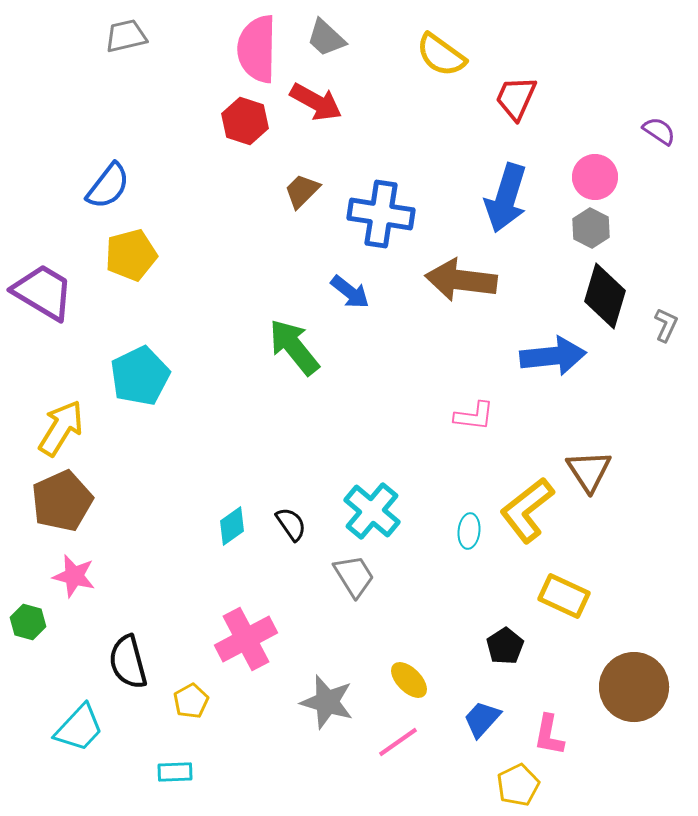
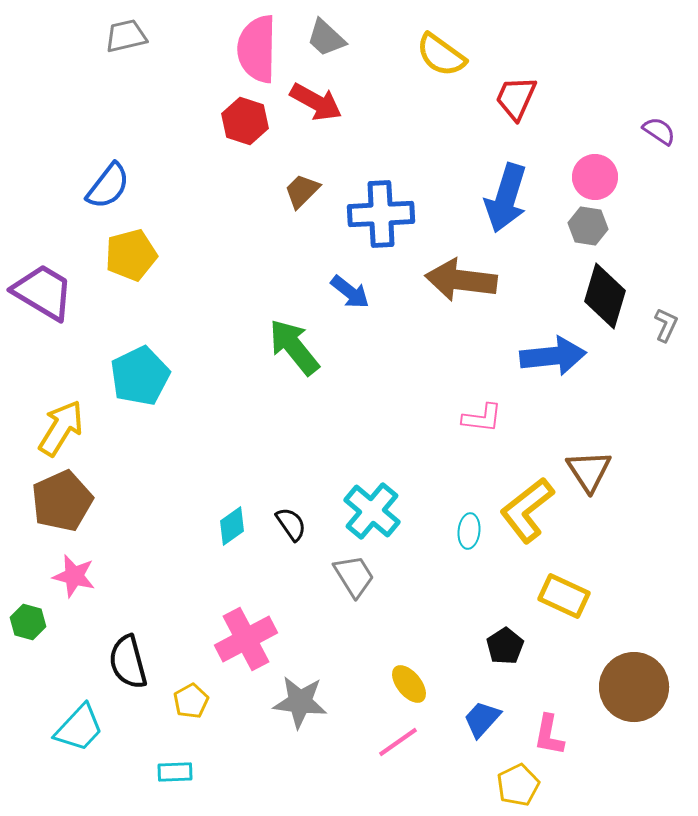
blue cross at (381, 214): rotated 12 degrees counterclockwise
gray hexagon at (591, 228): moved 3 px left, 2 px up; rotated 18 degrees counterclockwise
pink L-shape at (474, 416): moved 8 px right, 2 px down
yellow ellipse at (409, 680): moved 4 px down; rotated 6 degrees clockwise
gray star at (327, 702): moved 27 px left; rotated 10 degrees counterclockwise
